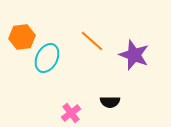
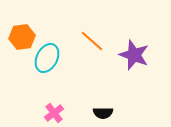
black semicircle: moved 7 px left, 11 px down
pink cross: moved 17 px left
